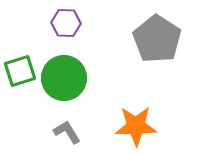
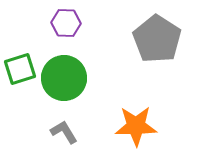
green square: moved 2 px up
gray L-shape: moved 3 px left
